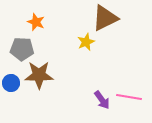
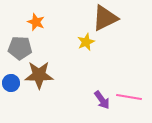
gray pentagon: moved 2 px left, 1 px up
